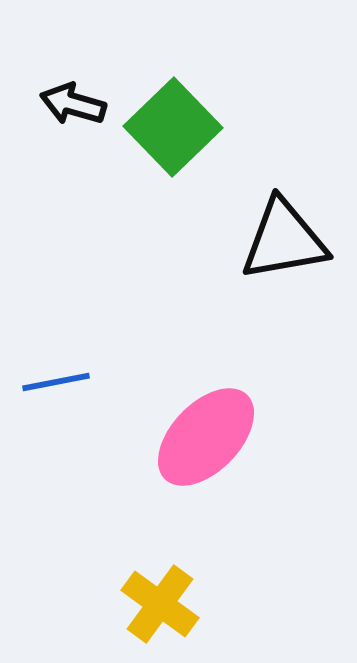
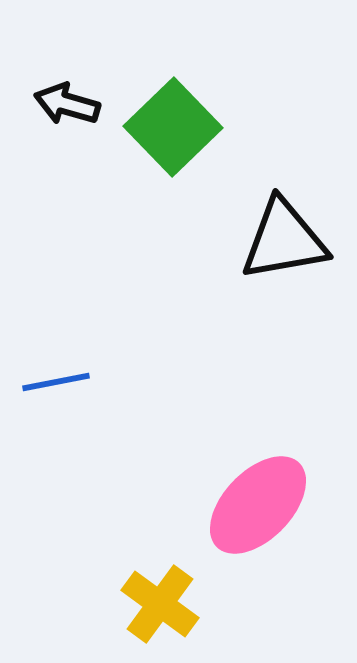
black arrow: moved 6 px left
pink ellipse: moved 52 px right, 68 px down
